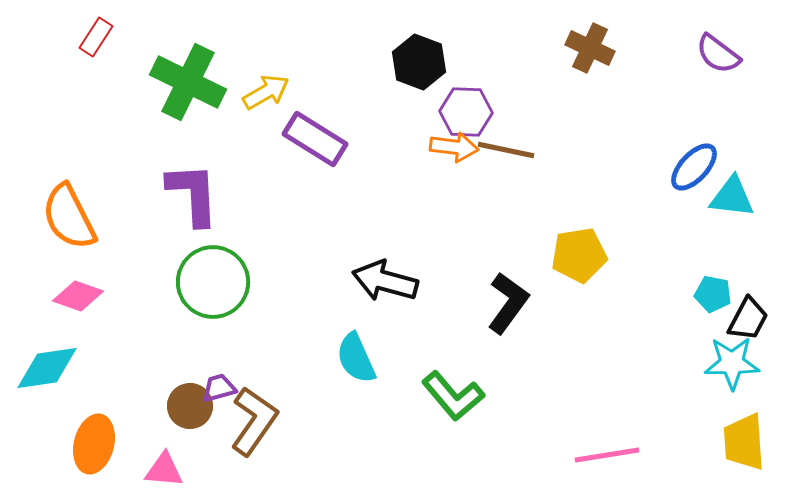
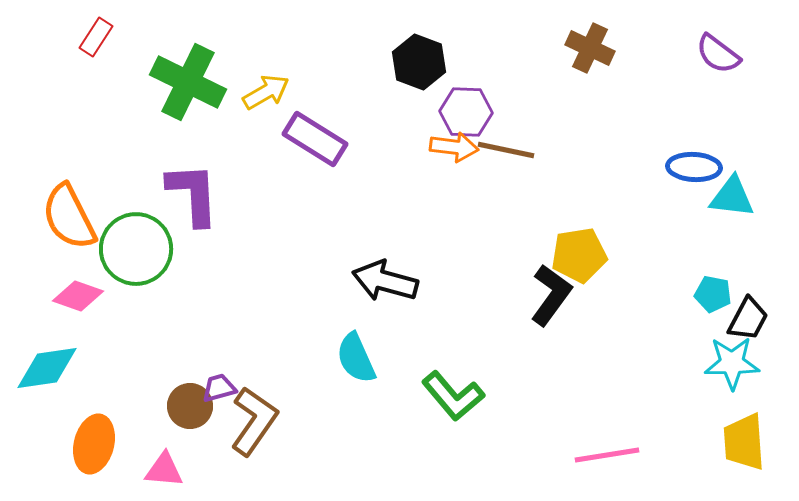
blue ellipse: rotated 50 degrees clockwise
green circle: moved 77 px left, 33 px up
black L-shape: moved 43 px right, 8 px up
